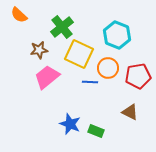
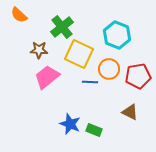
brown star: rotated 12 degrees clockwise
orange circle: moved 1 px right, 1 px down
green rectangle: moved 2 px left, 1 px up
